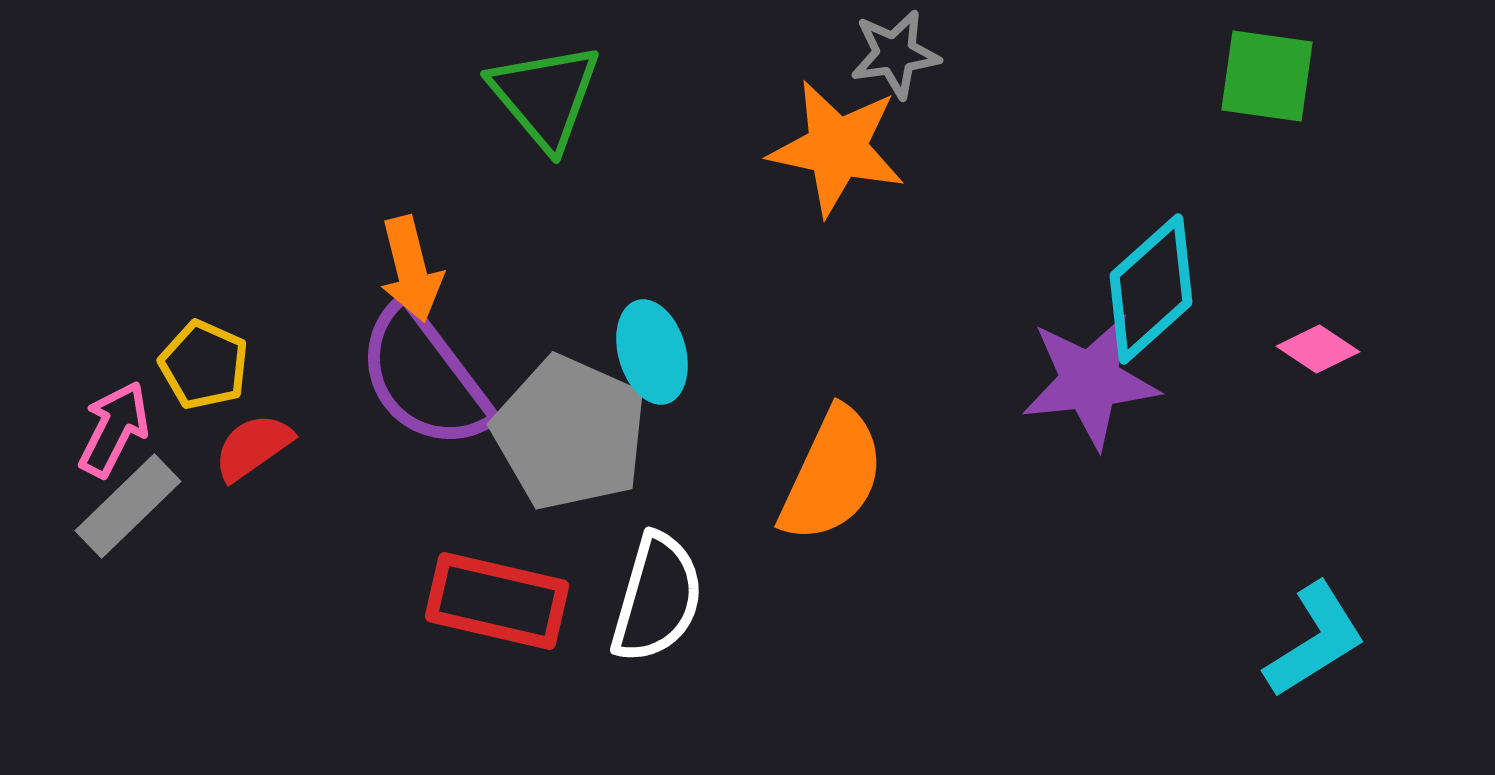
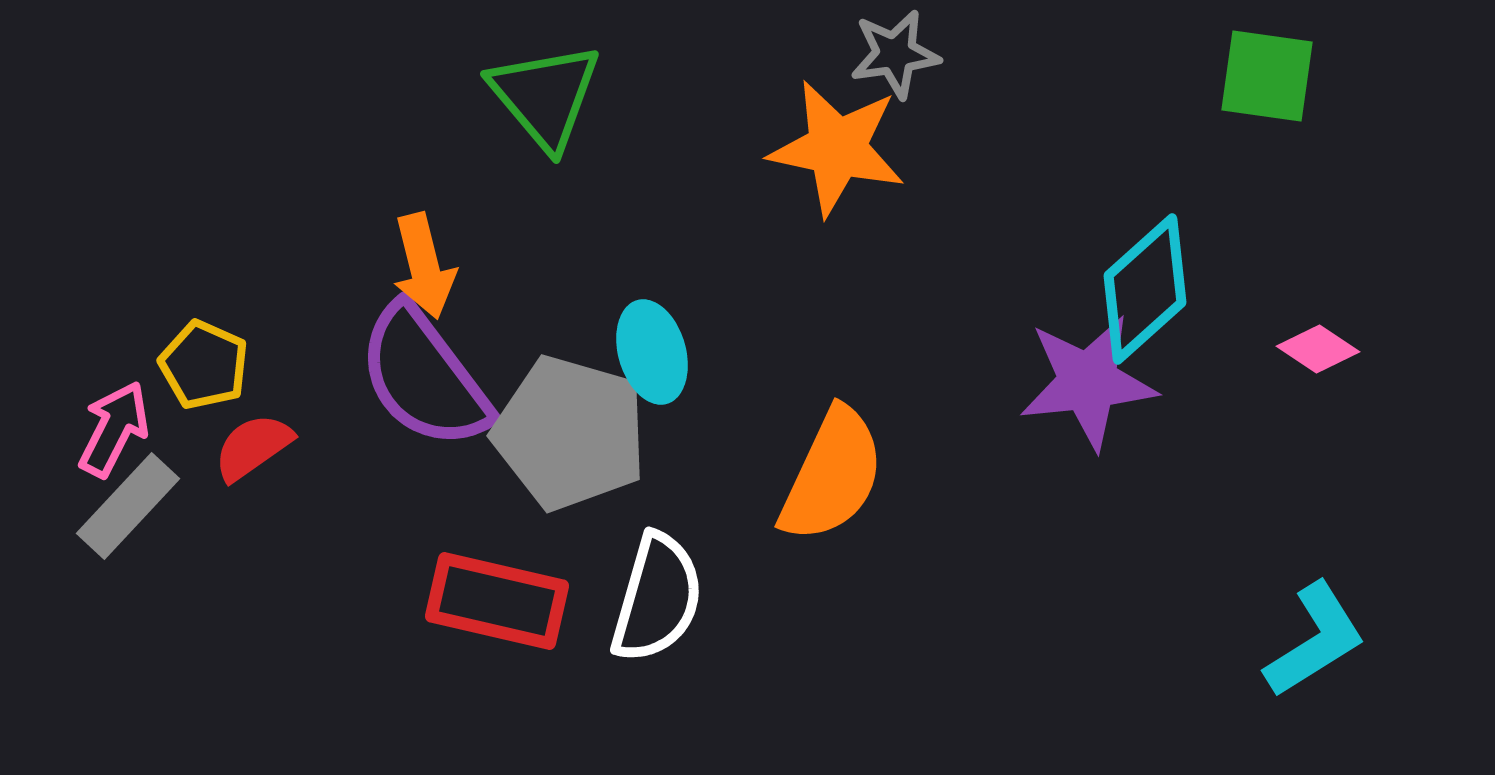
orange arrow: moved 13 px right, 3 px up
cyan diamond: moved 6 px left
purple star: moved 2 px left, 1 px down
gray pentagon: rotated 8 degrees counterclockwise
gray rectangle: rotated 3 degrees counterclockwise
